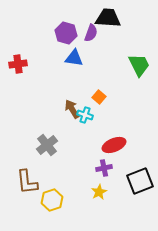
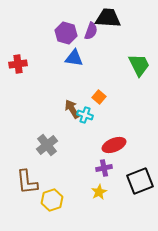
purple semicircle: moved 2 px up
